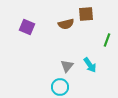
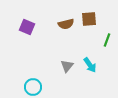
brown square: moved 3 px right, 5 px down
cyan circle: moved 27 px left
